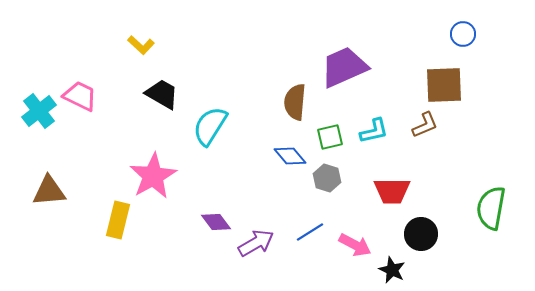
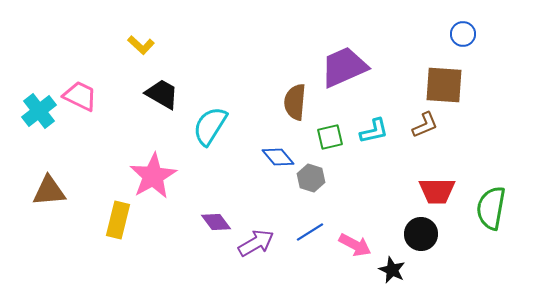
brown square: rotated 6 degrees clockwise
blue diamond: moved 12 px left, 1 px down
gray hexagon: moved 16 px left
red trapezoid: moved 45 px right
